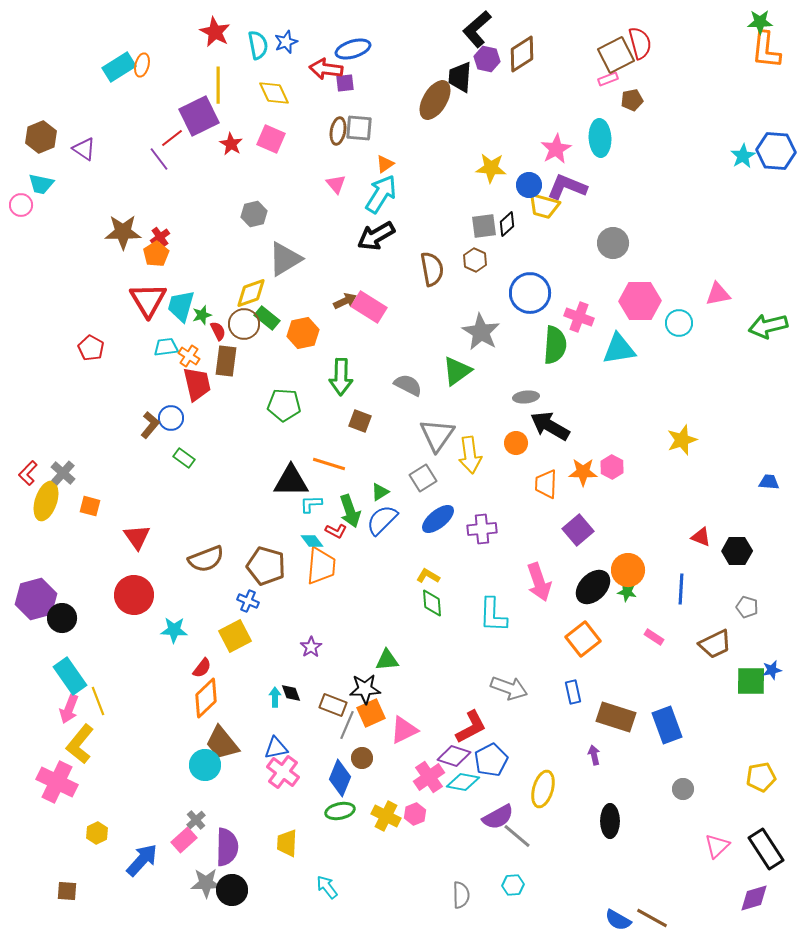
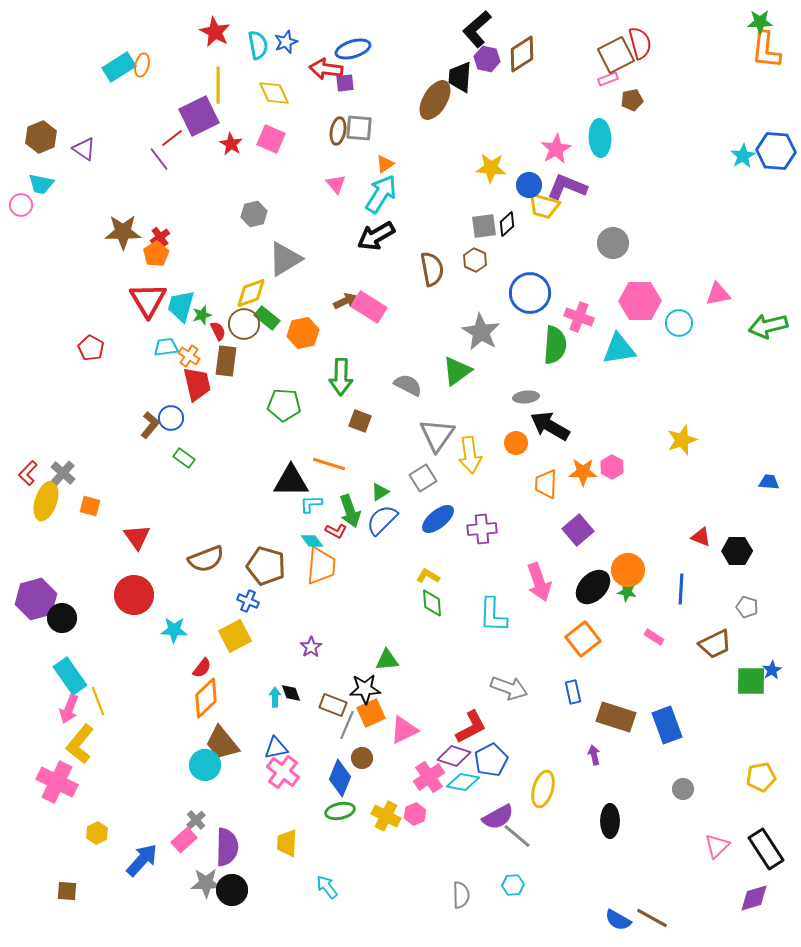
blue star at (772, 670): rotated 18 degrees counterclockwise
